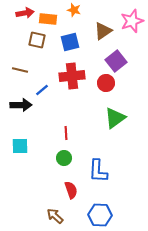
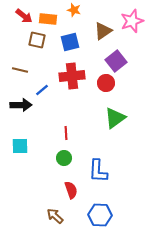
red arrow: moved 1 px left, 3 px down; rotated 48 degrees clockwise
